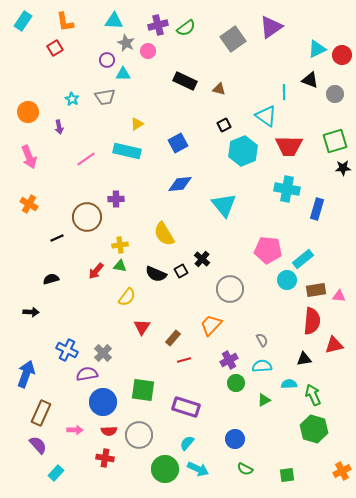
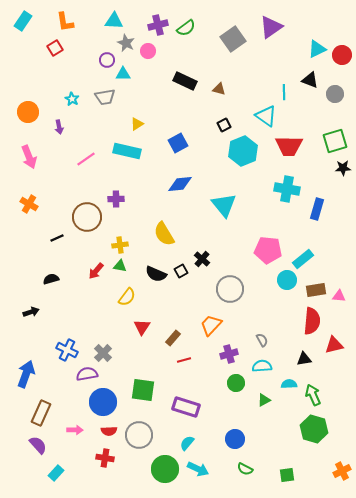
black arrow at (31, 312): rotated 21 degrees counterclockwise
purple cross at (229, 360): moved 6 px up; rotated 12 degrees clockwise
